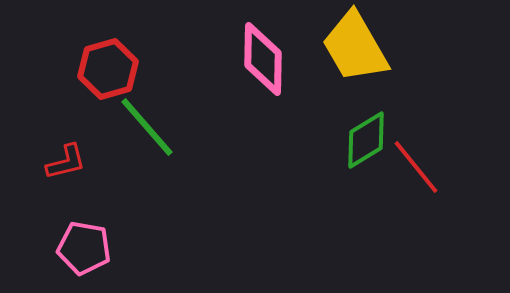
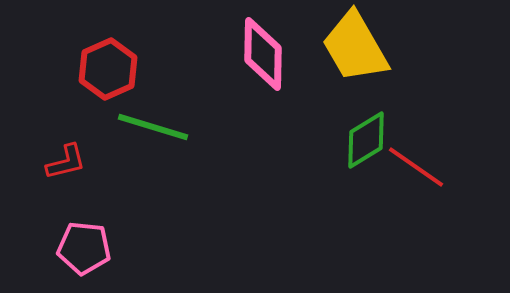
pink diamond: moved 5 px up
red hexagon: rotated 8 degrees counterclockwise
green line: moved 6 px right; rotated 32 degrees counterclockwise
red line: rotated 16 degrees counterclockwise
pink pentagon: rotated 4 degrees counterclockwise
